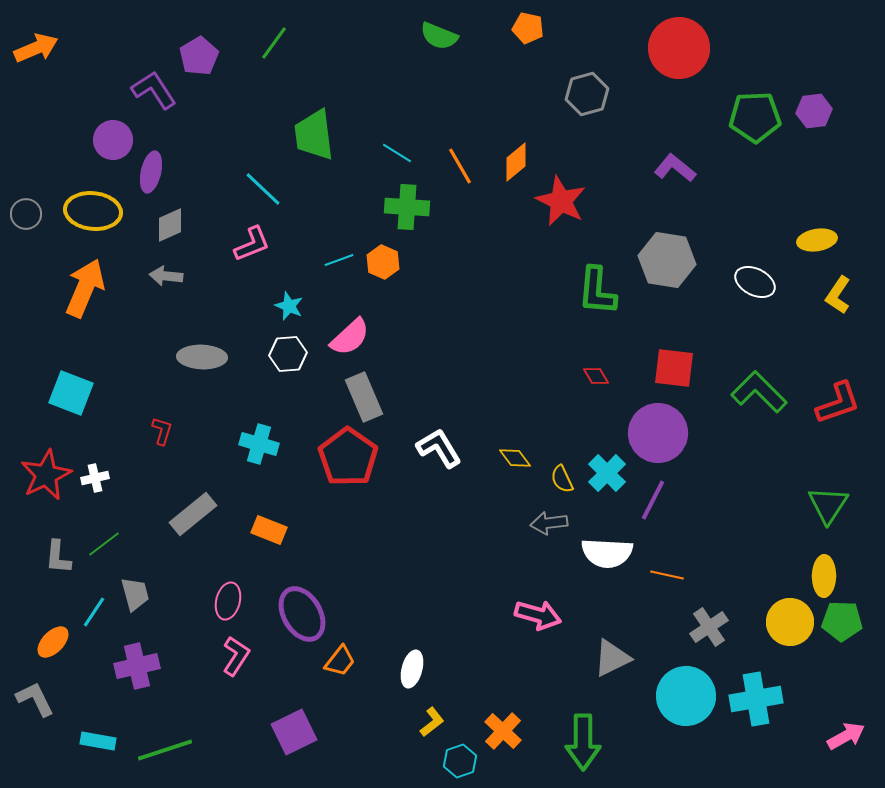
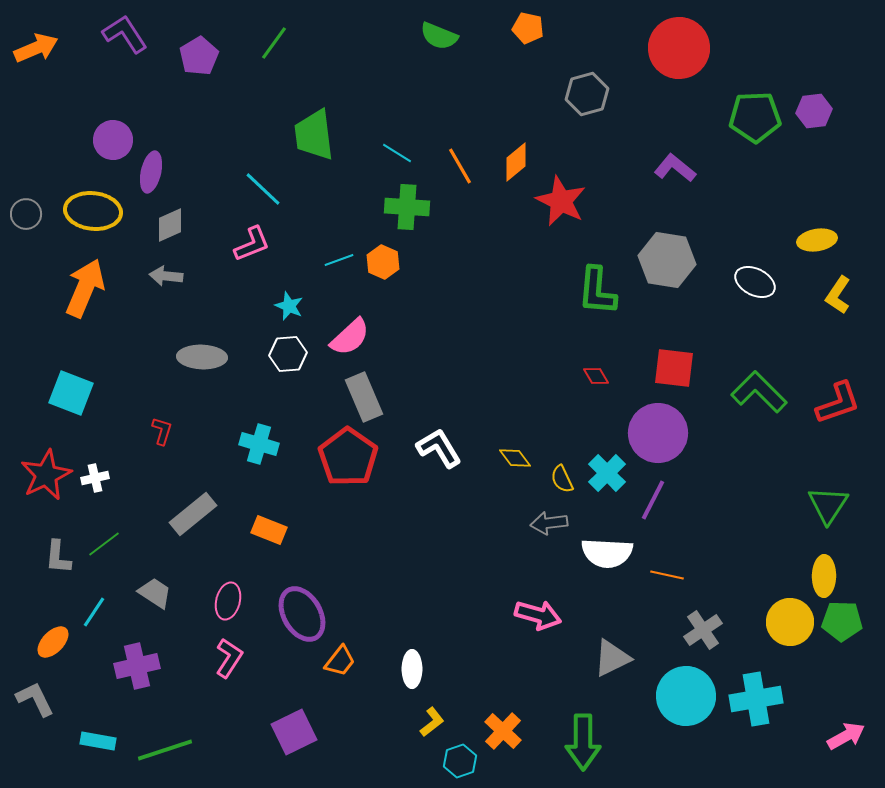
purple L-shape at (154, 90): moved 29 px left, 56 px up
gray trapezoid at (135, 594): moved 20 px right, 1 px up; rotated 42 degrees counterclockwise
gray cross at (709, 627): moved 6 px left, 3 px down
pink L-shape at (236, 656): moved 7 px left, 2 px down
white ellipse at (412, 669): rotated 15 degrees counterclockwise
